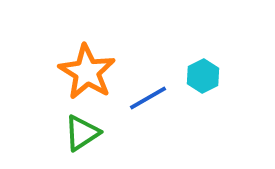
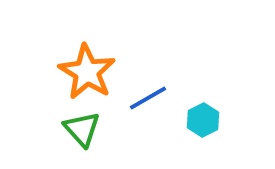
cyan hexagon: moved 44 px down
green triangle: moved 4 px up; rotated 39 degrees counterclockwise
